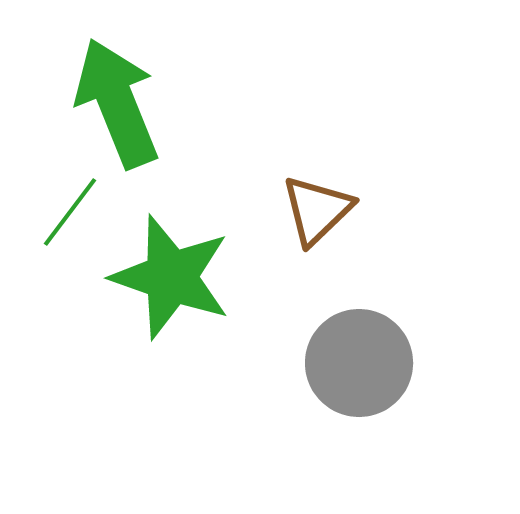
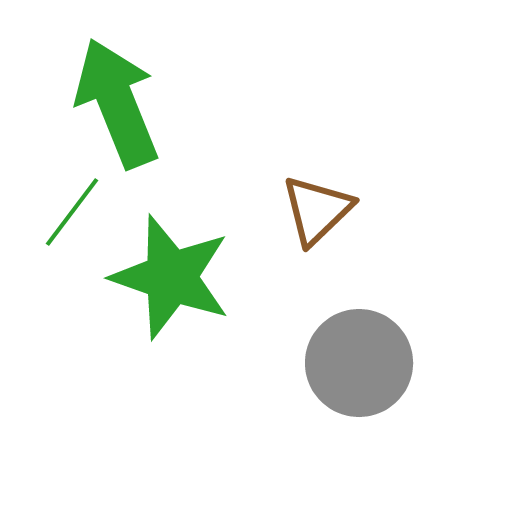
green line: moved 2 px right
